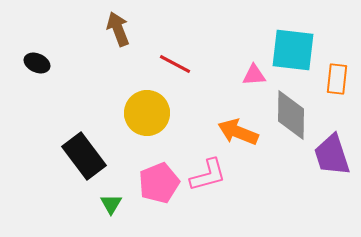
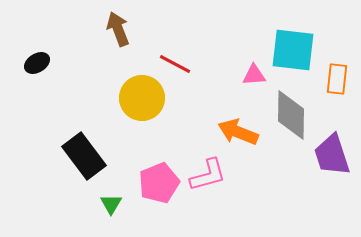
black ellipse: rotated 55 degrees counterclockwise
yellow circle: moved 5 px left, 15 px up
